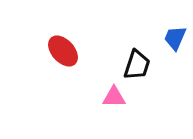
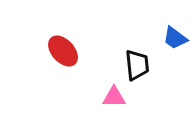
blue trapezoid: rotated 76 degrees counterclockwise
black trapezoid: rotated 24 degrees counterclockwise
